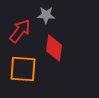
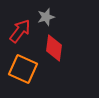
gray star: moved 2 px down; rotated 18 degrees counterclockwise
orange square: rotated 20 degrees clockwise
